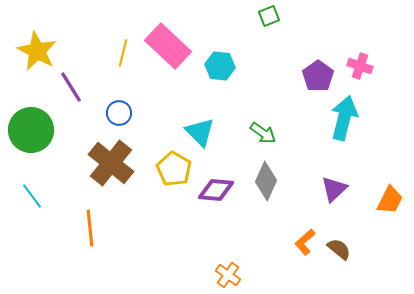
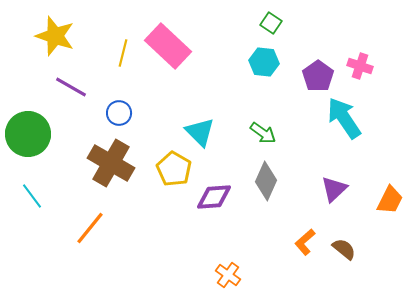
green square: moved 2 px right, 7 px down; rotated 35 degrees counterclockwise
yellow star: moved 18 px right, 15 px up; rotated 9 degrees counterclockwise
cyan hexagon: moved 44 px right, 4 px up
purple line: rotated 28 degrees counterclockwise
cyan arrow: rotated 48 degrees counterclockwise
green circle: moved 3 px left, 4 px down
brown cross: rotated 9 degrees counterclockwise
purple diamond: moved 2 px left, 7 px down; rotated 9 degrees counterclockwise
orange line: rotated 45 degrees clockwise
brown semicircle: moved 5 px right
